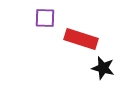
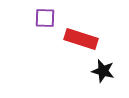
black star: moved 3 px down
